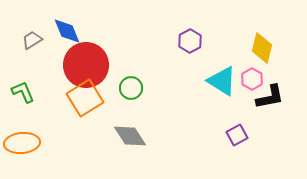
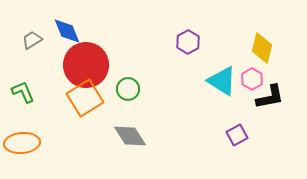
purple hexagon: moved 2 px left, 1 px down
green circle: moved 3 px left, 1 px down
